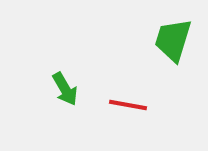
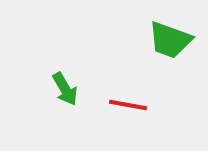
green trapezoid: moved 3 px left; rotated 87 degrees counterclockwise
